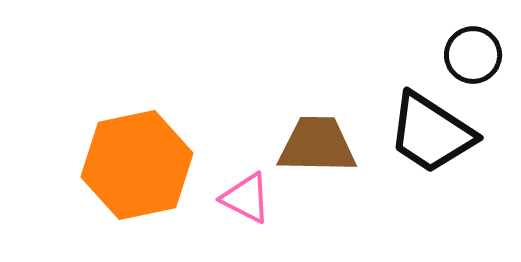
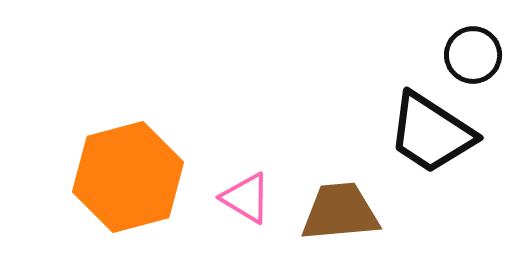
brown trapezoid: moved 23 px right, 67 px down; rotated 6 degrees counterclockwise
orange hexagon: moved 9 px left, 12 px down; rotated 3 degrees counterclockwise
pink triangle: rotated 4 degrees clockwise
